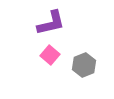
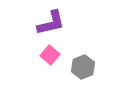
gray hexagon: moved 1 px left, 2 px down
